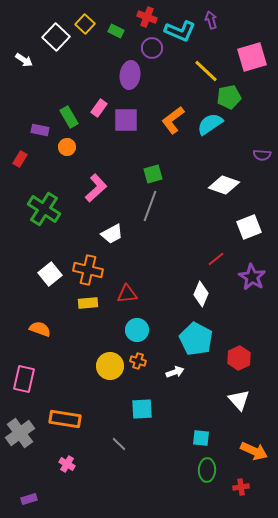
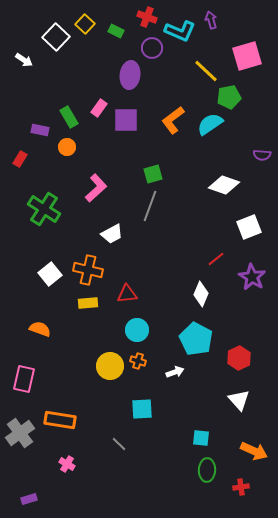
pink square at (252, 57): moved 5 px left, 1 px up
orange rectangle at (65, 419): moved 5 px left, 1 px down
